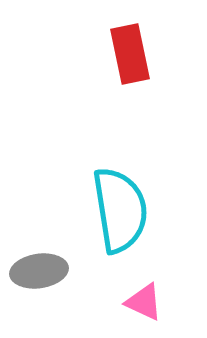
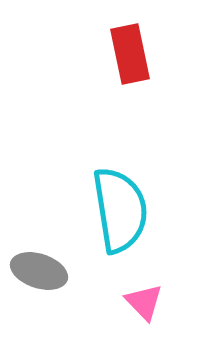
gray ellipse: rotated 26 degrees clockwise
pink triangle: rotated 21 degrees clockwise
